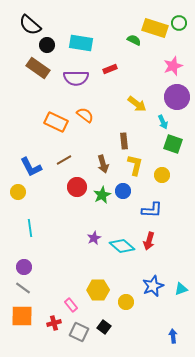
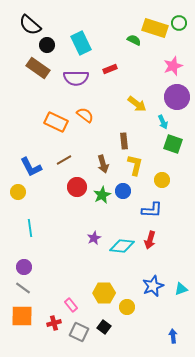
cyan rectangle at (81, 43): rotated 55 degrees clockwise
yellow circle at (162, 175): moved 5 px down
red arrow at (149, 241): moved 1 px right, 1 px up
cyan diamond at (122, 246): rotated 35 degrees counterclockwise
yellow hexagon at (98, 290): moved 6 px right, 3 px down
yellow circle at (126, 302): moved 1 px right, 5 px down
